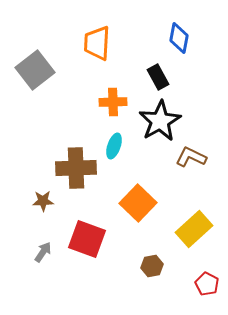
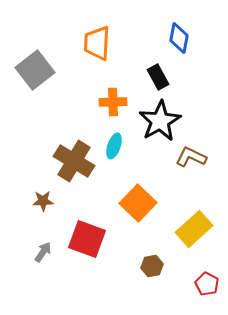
brown cross: moved 2 px left, 7 px up; rotated 33 degrees clockwise
